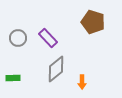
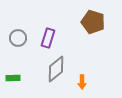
purple rectangle: rotated 60 degrees clockwise
